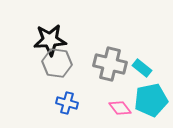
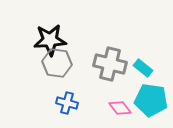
cyan rectangle: moved 1 px right
cyan pentagon: rotated 20 degrees clockwise
